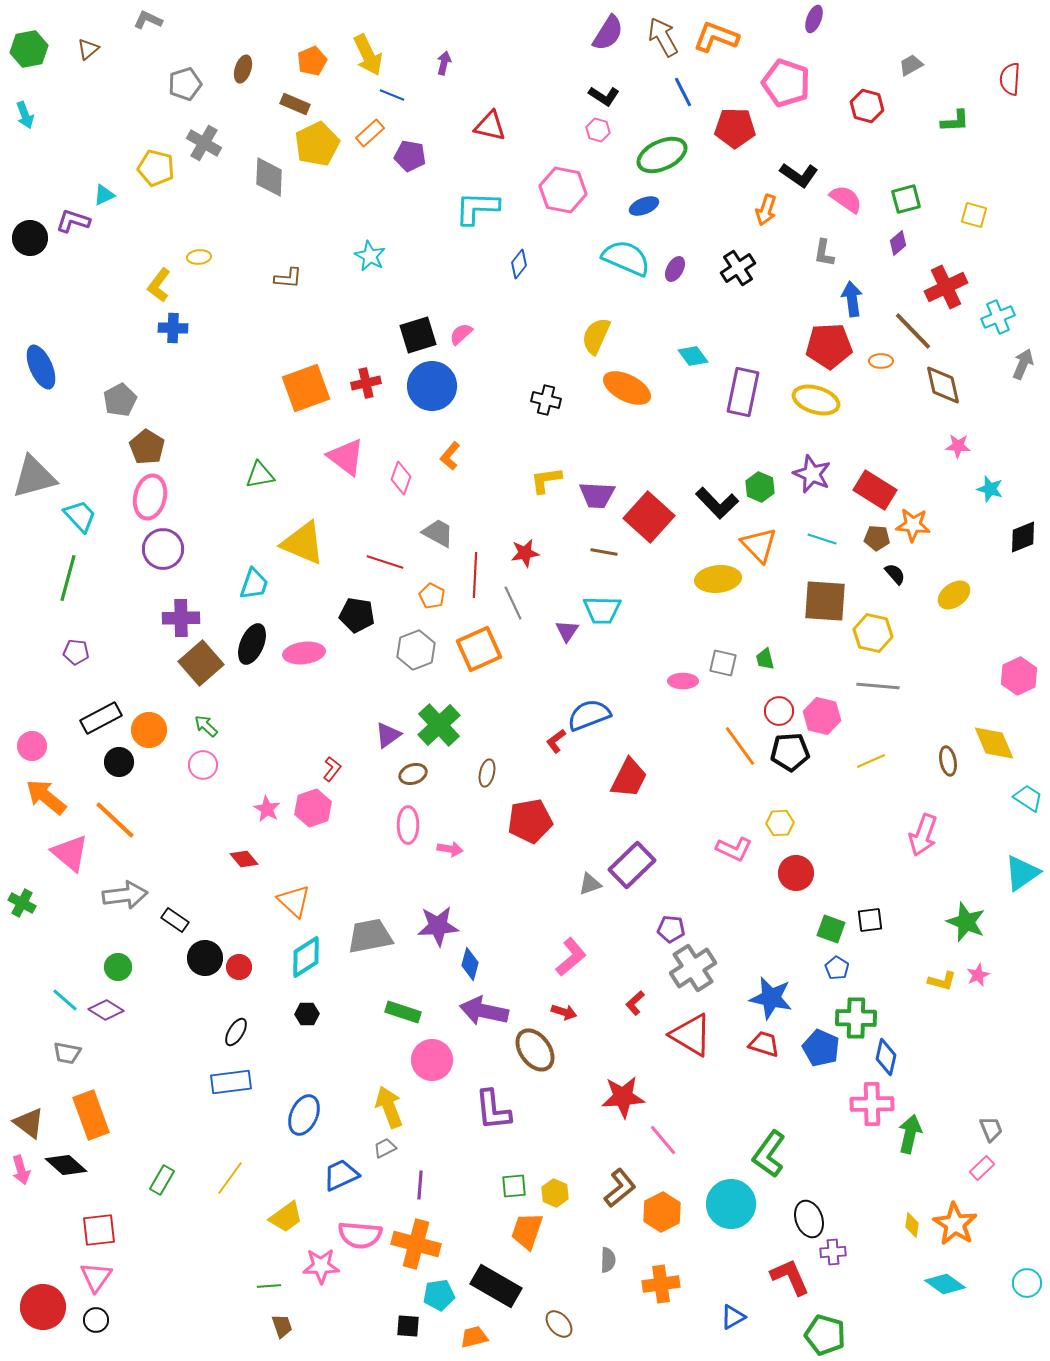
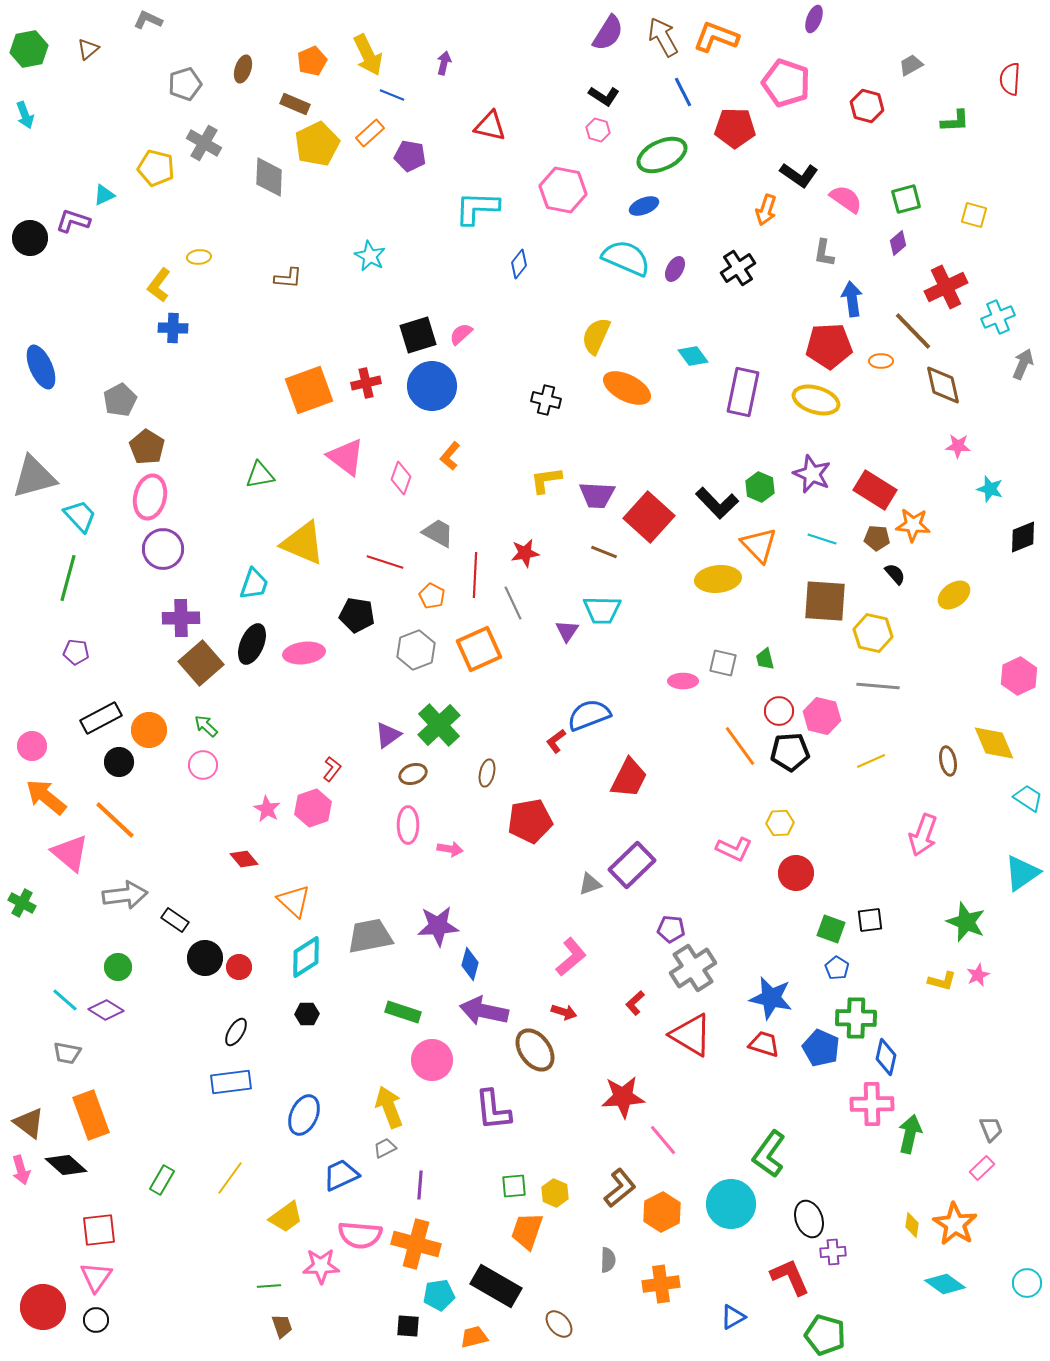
orange square at (306, 388): moved 3 px right, 2 px down
brown line at (604, 552): rotated 12 degrees clockwise
